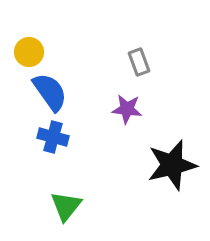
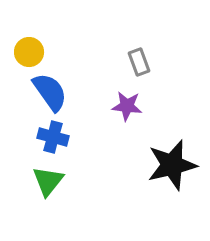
purple star: moved 3 px up
green triangle: moved 18 px left, 25 px up
